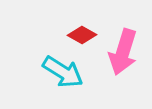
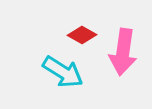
pink arrow: rotated 9 degrees counterclockwise
